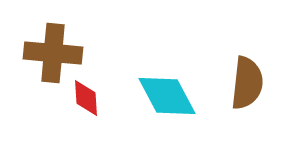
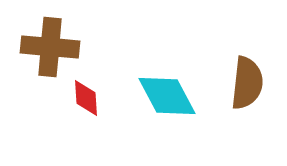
brown cross: moved 3 px left, 6 px up
